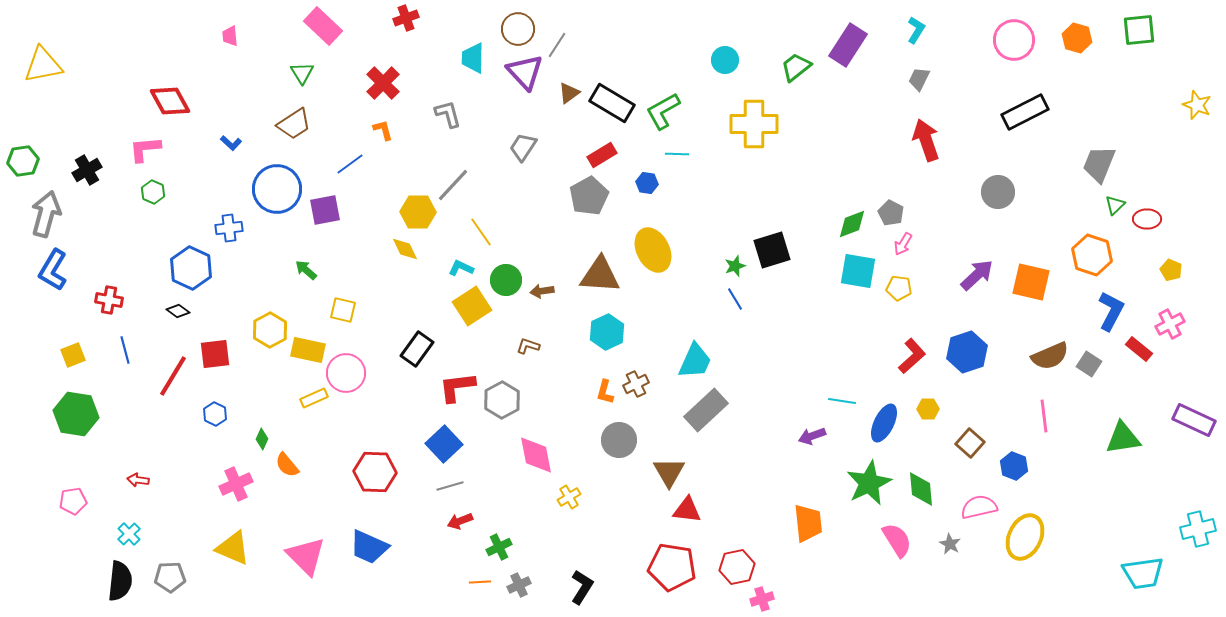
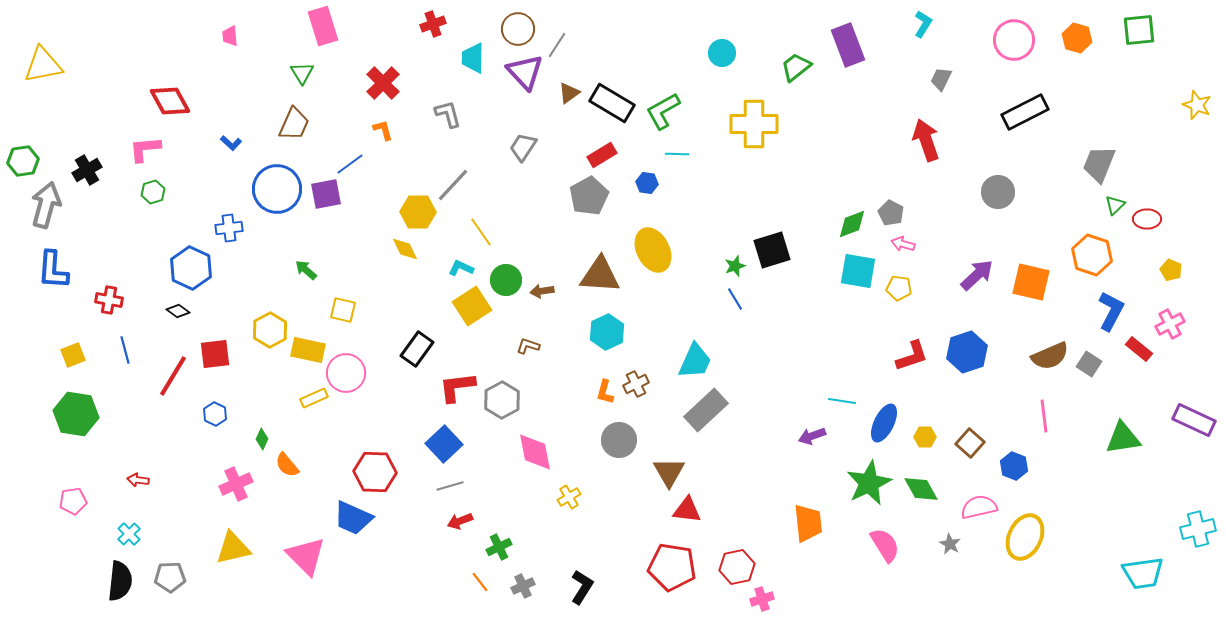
red cross at (406, 18): moved 27 px right, 6 px down
pink rectangle at (323, 26): rotated 30 degrees clockwise
cyan L-shape at (916, 30): moved 7 px right, 6 px up
purple rectangle at (848, 45): rotated 54 degrees counterclockwise
cyan circle at (725, 60): moved 3 px left, 7 px up
gray trapezoid at (919, 79): moved 22 px right
brown trapezoid at (294, 124): rotated 33 degrees counterclockwise
green hexagon at (153, 192): rotated 20 degrees clockwise
purple square at (325, 210): moved 1 px right, 16 px up
gray arrow at (46, 214): moved 9 px up
pink arrow at (903, 244): rotated 75 degrees clockwise
blue L-shape at (53, 270): rotated 27 degrees counterclockwise
red L-shape at (912, 356): rotated 24 degrees clockwise
yellow hexagon at (928, 409): moved 3 px left, 28 px down
pink diamond at (536, 455): moved 1 px left, 3 px up
green diamond at (921, 489): rotated 24 degrees counterclockwise
pink semicircle at (897, 540): moved 12 px left, 5 px down
blue trapezoid at (369, 547): moved 16 px left, 29 px up
yellow triangle at (233, 548): rotated 36 degrees counterclockwise
orange line at (480, 582): rotated 55 degrees clockwise
gray cross at (519, 585): moved 4 px right, 1 px down
